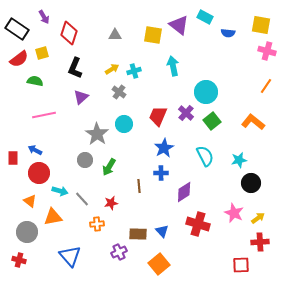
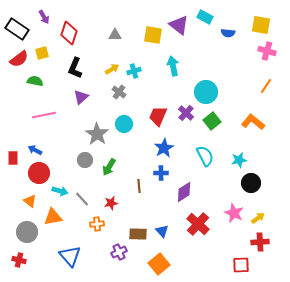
red cross at (198, 224): rotated 25 degrees clockwise
